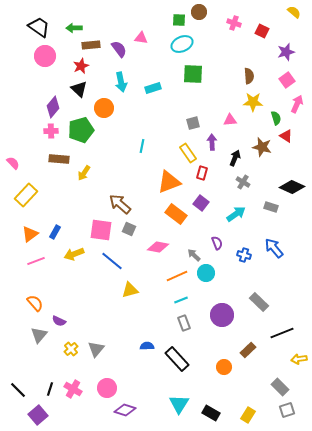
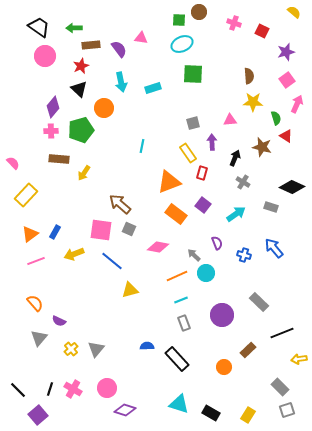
purple square at (201, 203): moved 2 px right, 2 px down
gray triangle at (39, 335): moved 3 px down
cyan triangle at (179, 404): rotated 45 degrees counterclockwise
